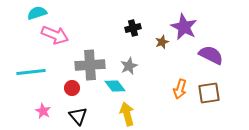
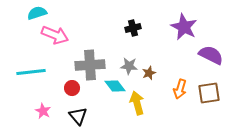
brown star: moved 13 px left, 31 px down
gray star: rotated 30 degrees clockwise
yellow arrow: moved 10 px right, 11 px up
